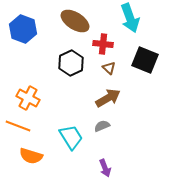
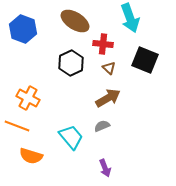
orange line: moved 1 px left
cyan trapezoid: rotated 8 degrees counterclockwise
